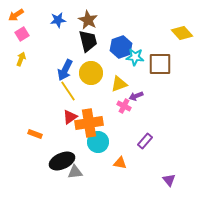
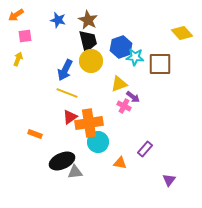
blue star: rotated 21 degrees clockwise
pink square: moved 3 px right, 2 px down; rotated 24 degrees clockwise
yellow arrow: moved 3 px left
yellow circle: moved 12 px up
yellow line: moved 1 px left, 2 px down; rotated 35 degrees counterclockwise
purple arrow: moved 3 px left, 1 px down; rotated 120 degrees counterclockwise
purple rectangle: moved 8 px down
purple triangle: rotated 16 degrees clockwise
